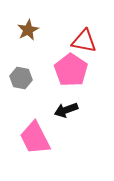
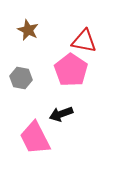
brown star: rotated 20 degrees counterclockwise
black arrow: moved 5 px left, 4 px down
